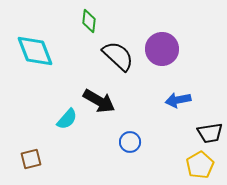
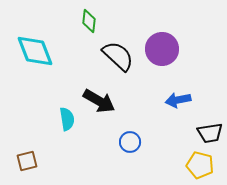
cyan semicircle: rotated 50 degrees counterclockwise
brown square: moved 4 px left, 2 px down
yellow pentagon: rotated 28 degrees counterclockwise
